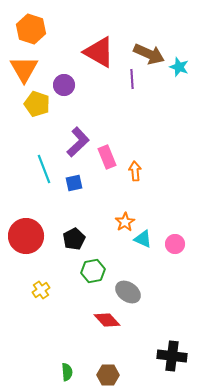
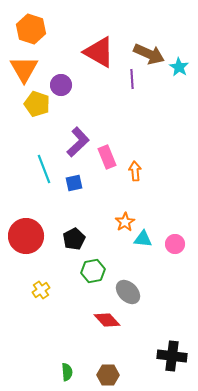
cyan star: rotated 12 degrees clockwise
purple circle: moved 3 px left
cyan triangle: rotated 18 degrees counterclockwise
gray ellipse: rotated 10 degrees clockwise
